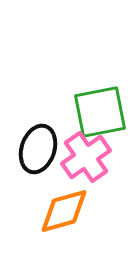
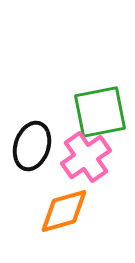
black ellipse: moved 6 px left, 3 px up
